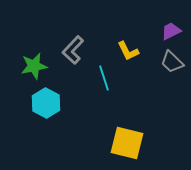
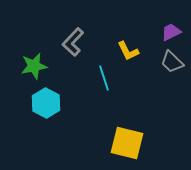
purple trapezoid: moved 1 px down
gray L-shape: moved 8 px up
